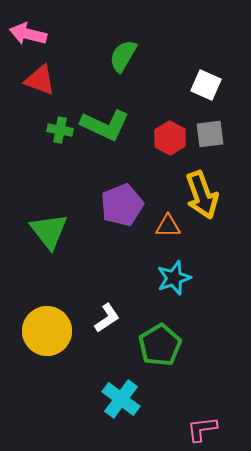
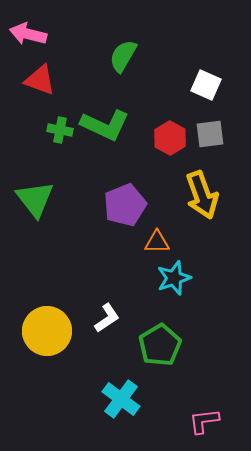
purple pentagon: moved 3 px right
orange triangle: moved 11 px left, 16 px down
green triangle: moved 14 px left, 32 px up
pink L-shape: moved 2 px right, 8 px up
